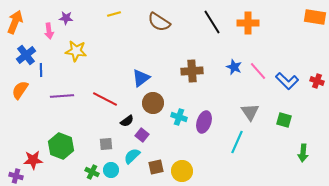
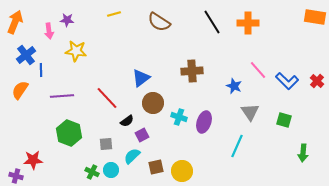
purple star: moved 1 px right, 2 px down
blue star: moved 19 px down
pink line: moved 1 px up
red cross: rotated 24 degrees clockwise
red line: moved 2 px right, 1 px up; rotated 20 degrees clockwise
purple square: rotated 24 degrees clockwise
cyan line: moved 4 px down
green hexagon: moved 8 px right, 13 px up
